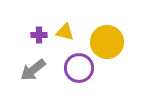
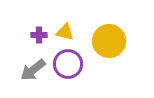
yellow circle: moved 2 px right, 1 px up
purple circle: moved 11 px left, 4 px up
